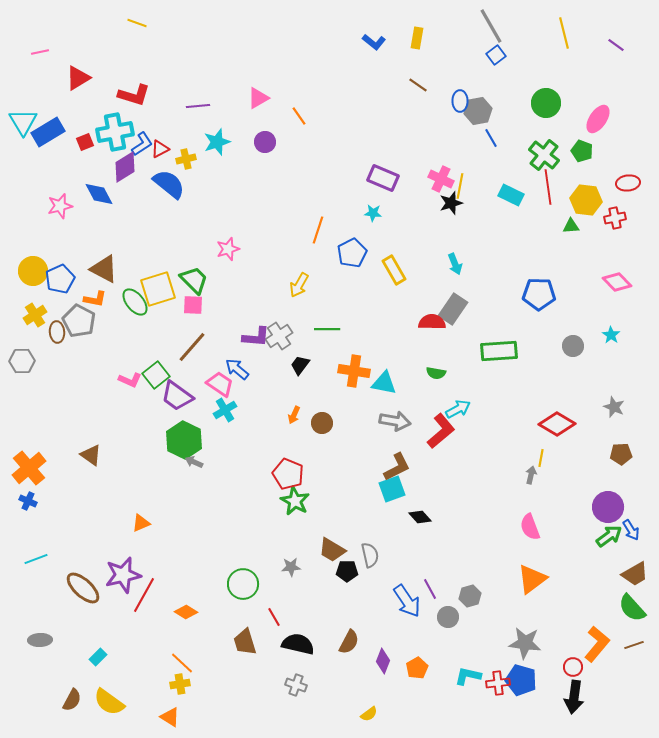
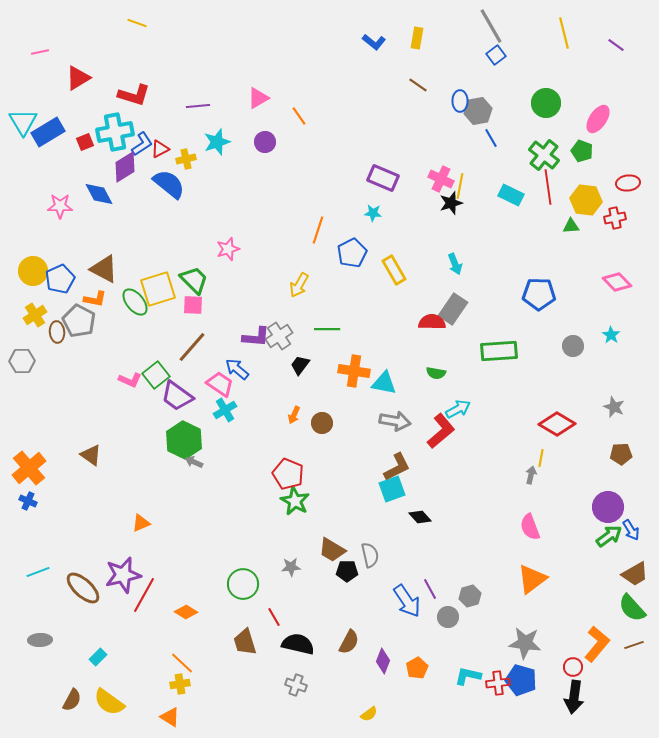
pink star at (60, 206): rotated 15 degrees clockwise
cyan line at (36, 559): moved 2 px right, 13 px down
